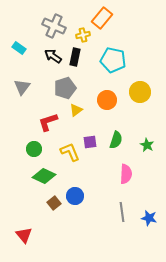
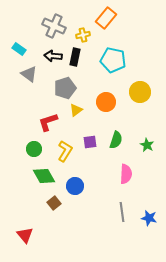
orange rectangle: moved 4 px right
cyan rectangle: moved 1 px down
black arrow: rotated 30 degrees counterclockwise
gray triangle: moved 7 px right, 13 px up; rotated 30 degrees counterclockwise
orange circle: moved 1 px left, 2 px down
yellow L-shape: moved 5 px left, 1 px up; rotated 55 degrees clockwise
green diamond: rotated 35 degrees clockwise
blue circle: moved 10 px up
red triangle: moved 1 px right
